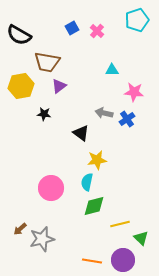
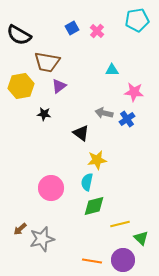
cyan pentagon: rotated 10 degrees clockwise
